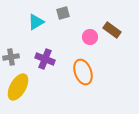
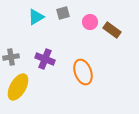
cyan triangle: moved 5 px up
pink circle: moved 15 px up
